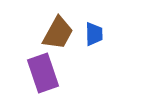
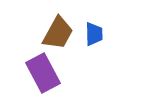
purple rectangle: rotated 9 degrees counterclockwise
